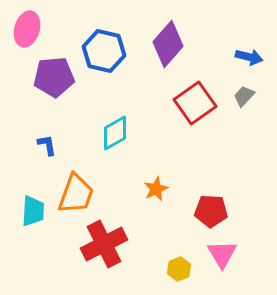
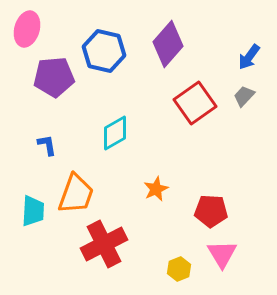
blue arrow: rotated 112 degrees clockwise
